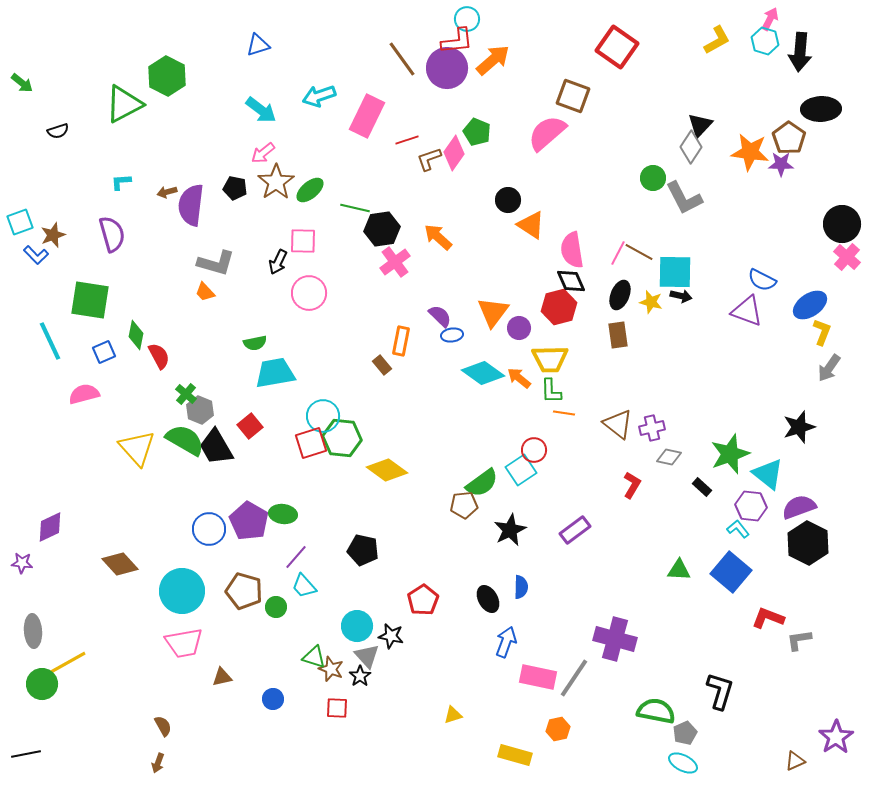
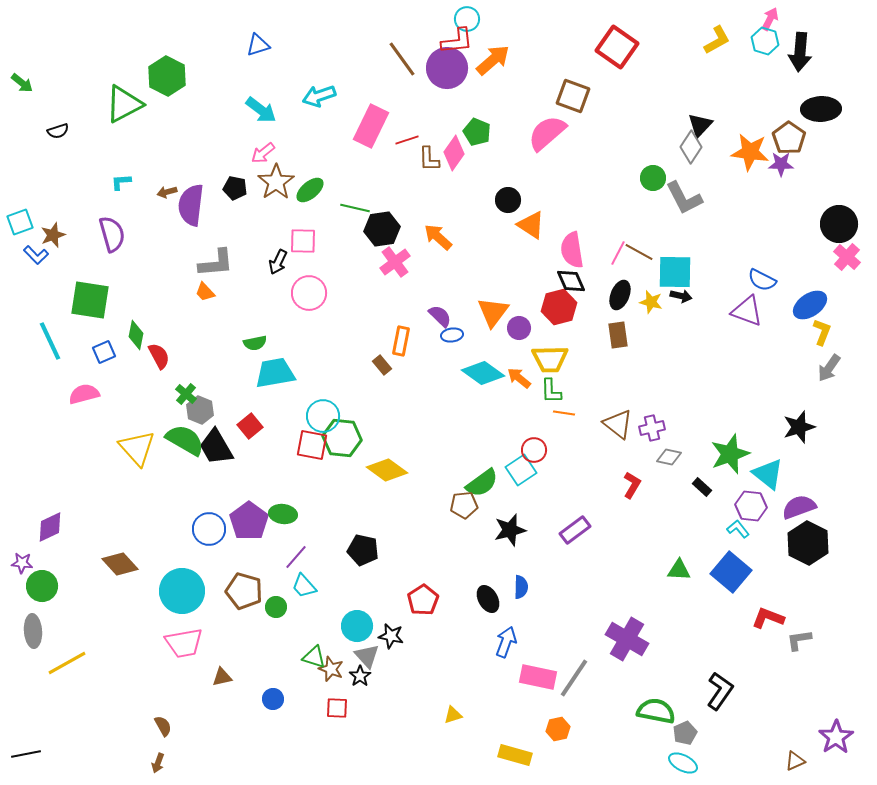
pink rectangle at (367, 116): moved 4 px right, 10 px down
brown L-shape at (429, 159): rotated 72 degrees counterclockwise
black circle at (842, 224): moved 3 px left
gray L-shape at (216, 263): rotated 21 degrees counterclockwise
red square at (311, 443): moved 1 px right, 2 px down; rotated 28 degrees clockwise
purple pentagon at (249, 521): rotated 6 degrees clockwise
black star at (510, 530): rotated 12 degrees clockwise
purple cross at (615, 639): moved 12 px right; rotated 15 degrees clockwise
green circle at (42, 684): moved 98 px up
black L-shape at (720, 691): rotated 18 degrees clockwise
